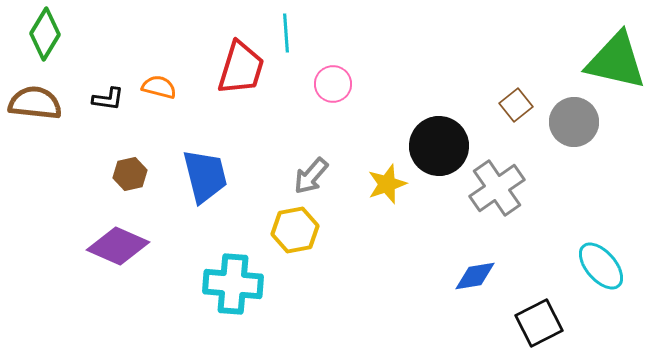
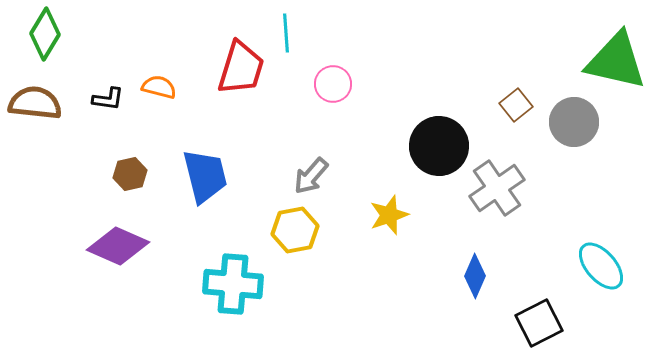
yellow star: moved 2 px right, 31 px down
blue diamond: rotated 57 degrees counterclockwise
